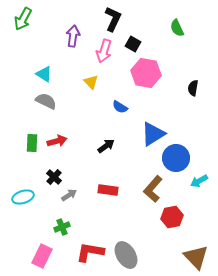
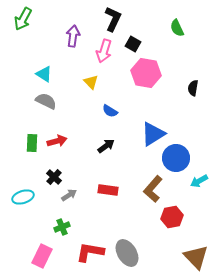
blue semicircle: moved 10 px left, 4 px down
gray ellipse: moved 1 px right, 2 px up
